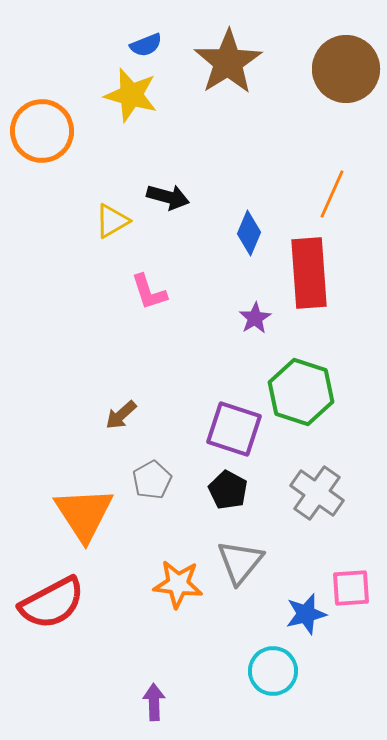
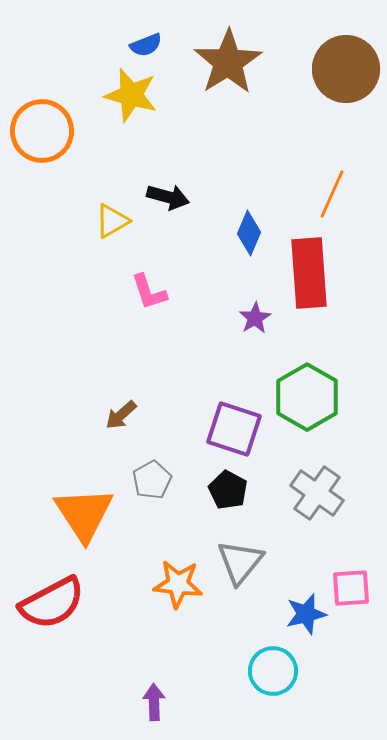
green hexagon: moved 6 px right, 5 px down; rotated 12 degrees clockwise
